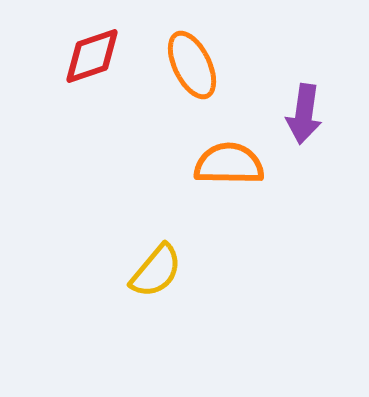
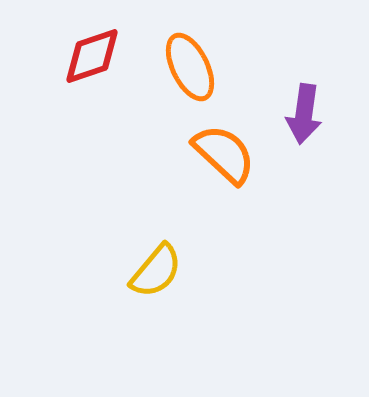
orange ellipse: moved 2 px left, 2 px down
orange semicircle: moved 5 px left, 10 px up; rotated 42 degrees clockwise
